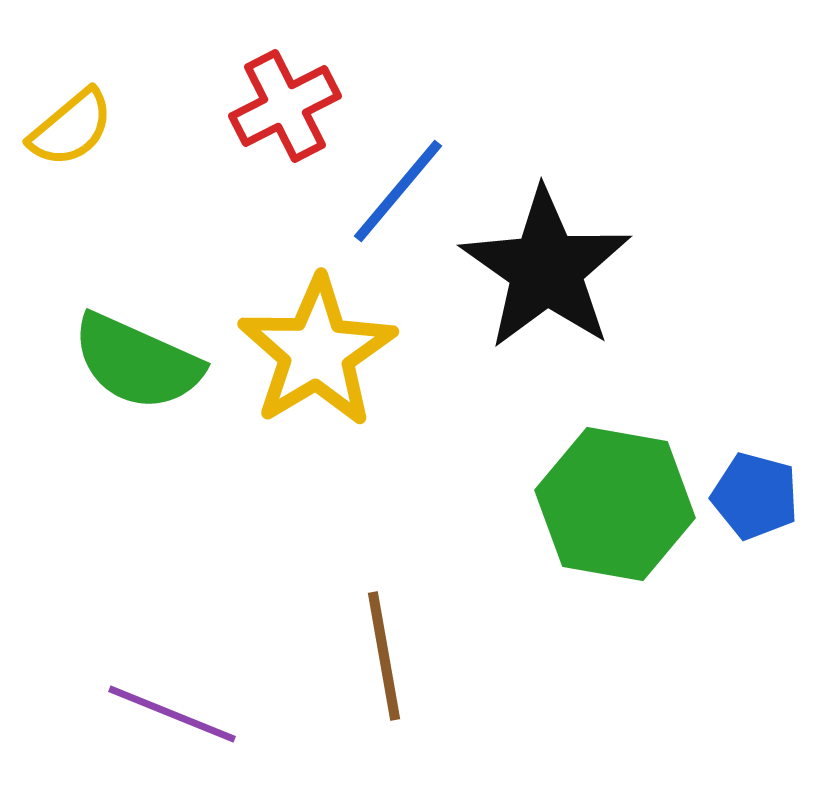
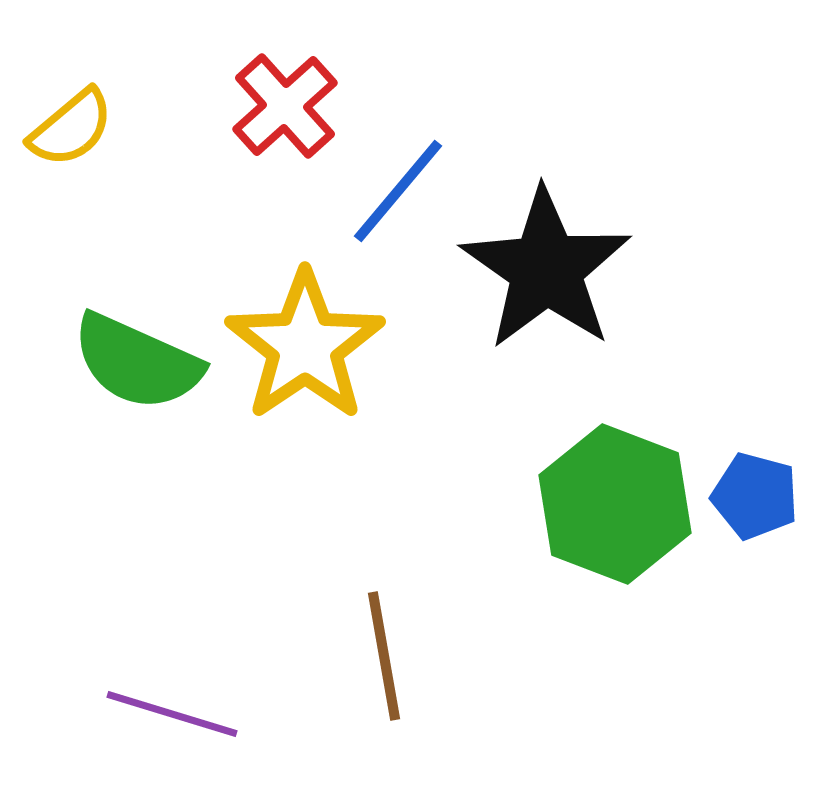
red cross: rotated 15 degrees counterclockwise
yellow star: moved 12 px left, 6 px up; rotated 3 degrees counterclockwise
green hexagon: rotated 11 degrees clockwise
purple line: rotated 5 degrees counterclockwise
